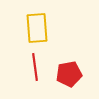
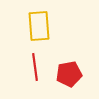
yellow rectangle: moved 2 px right, 2 px up
